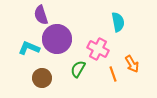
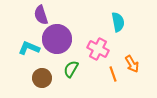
green semicircle: moved 7 px left
